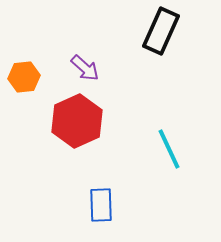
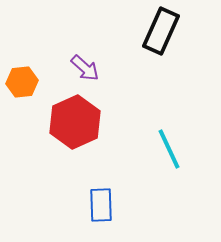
orange hexagon: moved 2 px left, 5 px down
red hexagon: moved 2 px left, 1 px down
